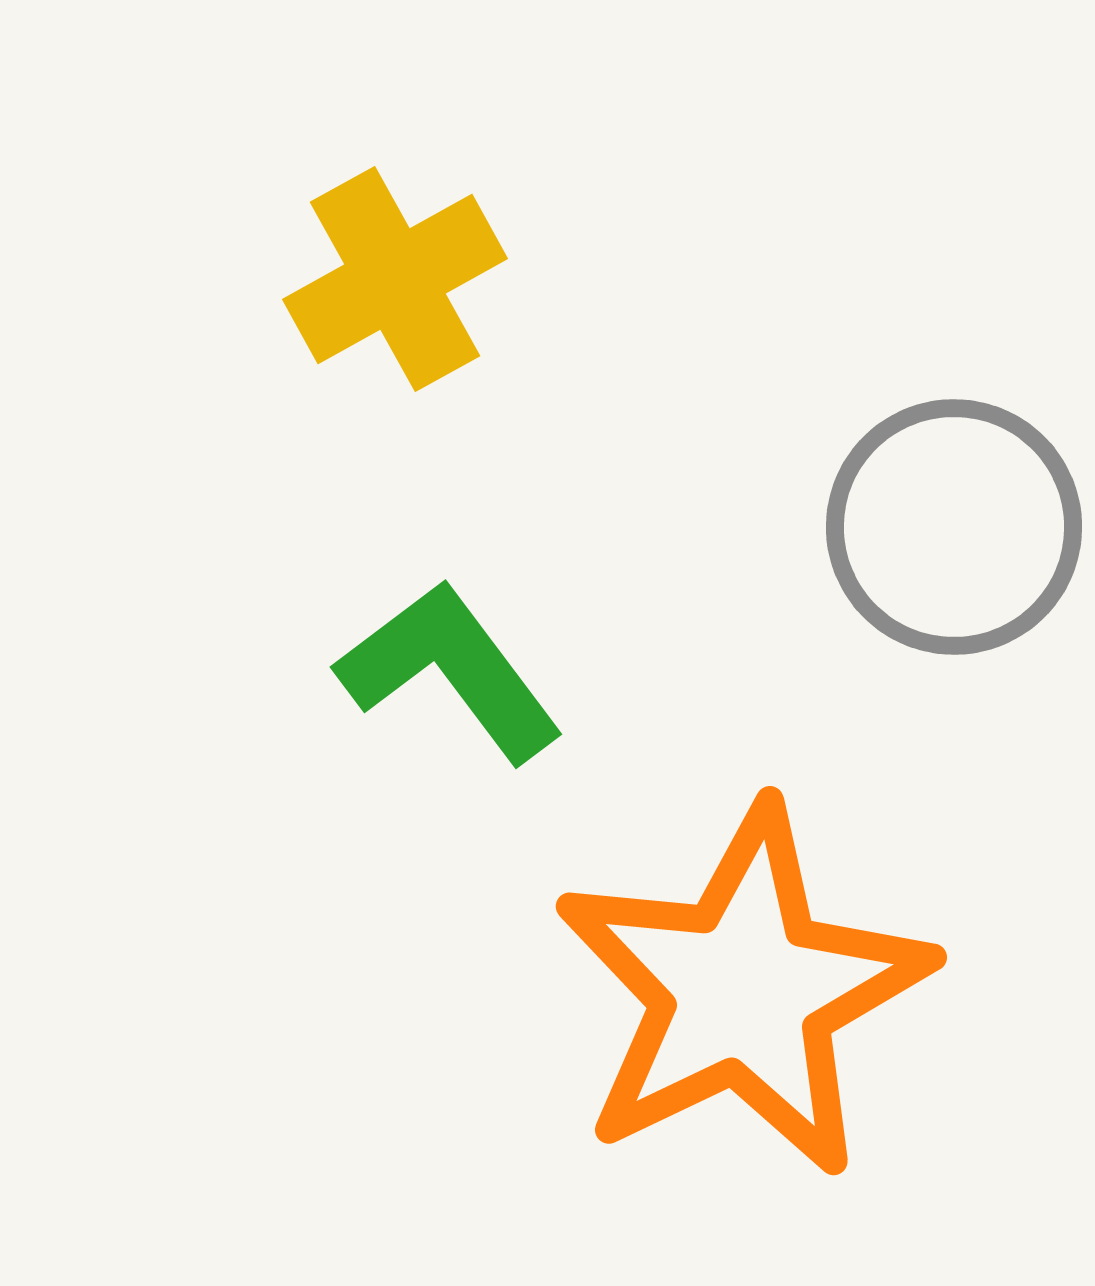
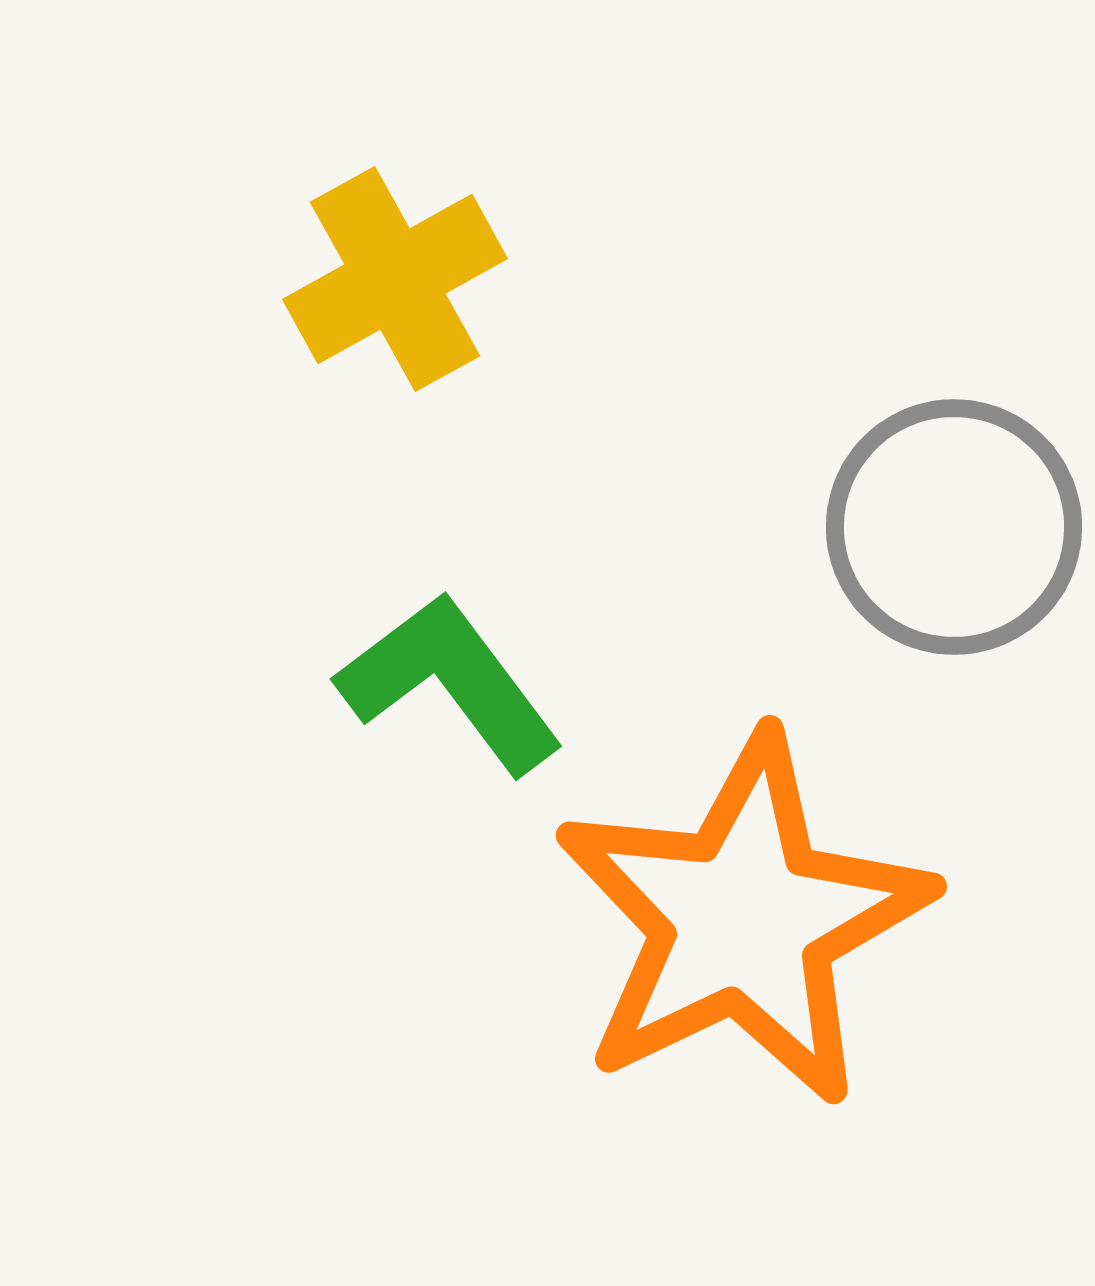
green L-shape: moved 12 px down
orange star: moved 71 px up
